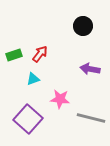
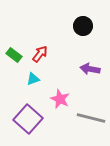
green rectangle: rotated 56 degrees clockwise
pink star: rotated 18 degrees clockwise
